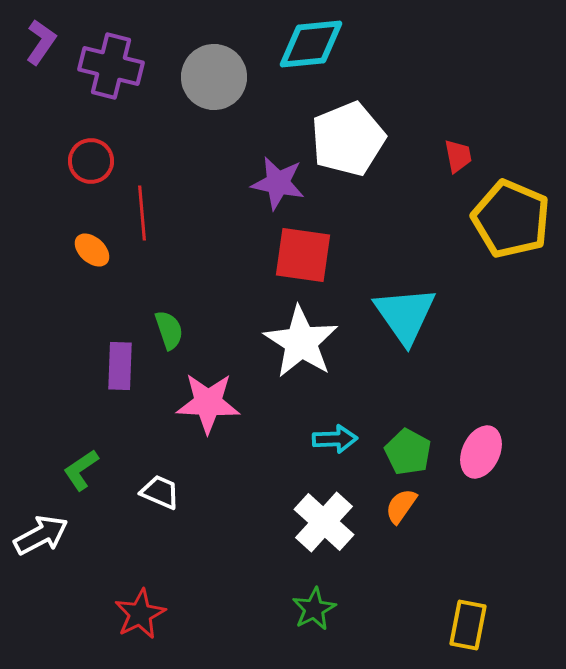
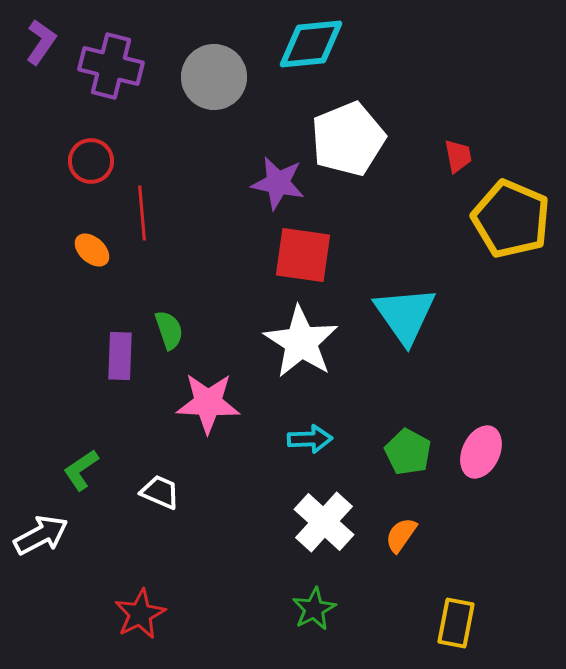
purple rectangle: moved 10 px up
cyan arrow: moved 25 px left
orange semicircle: moved 29 px down
yellow rectangle: moved 12 px left, 2 px up
